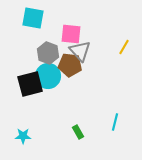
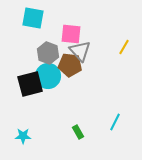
cyan line: rotated 12 degrees clockwise
